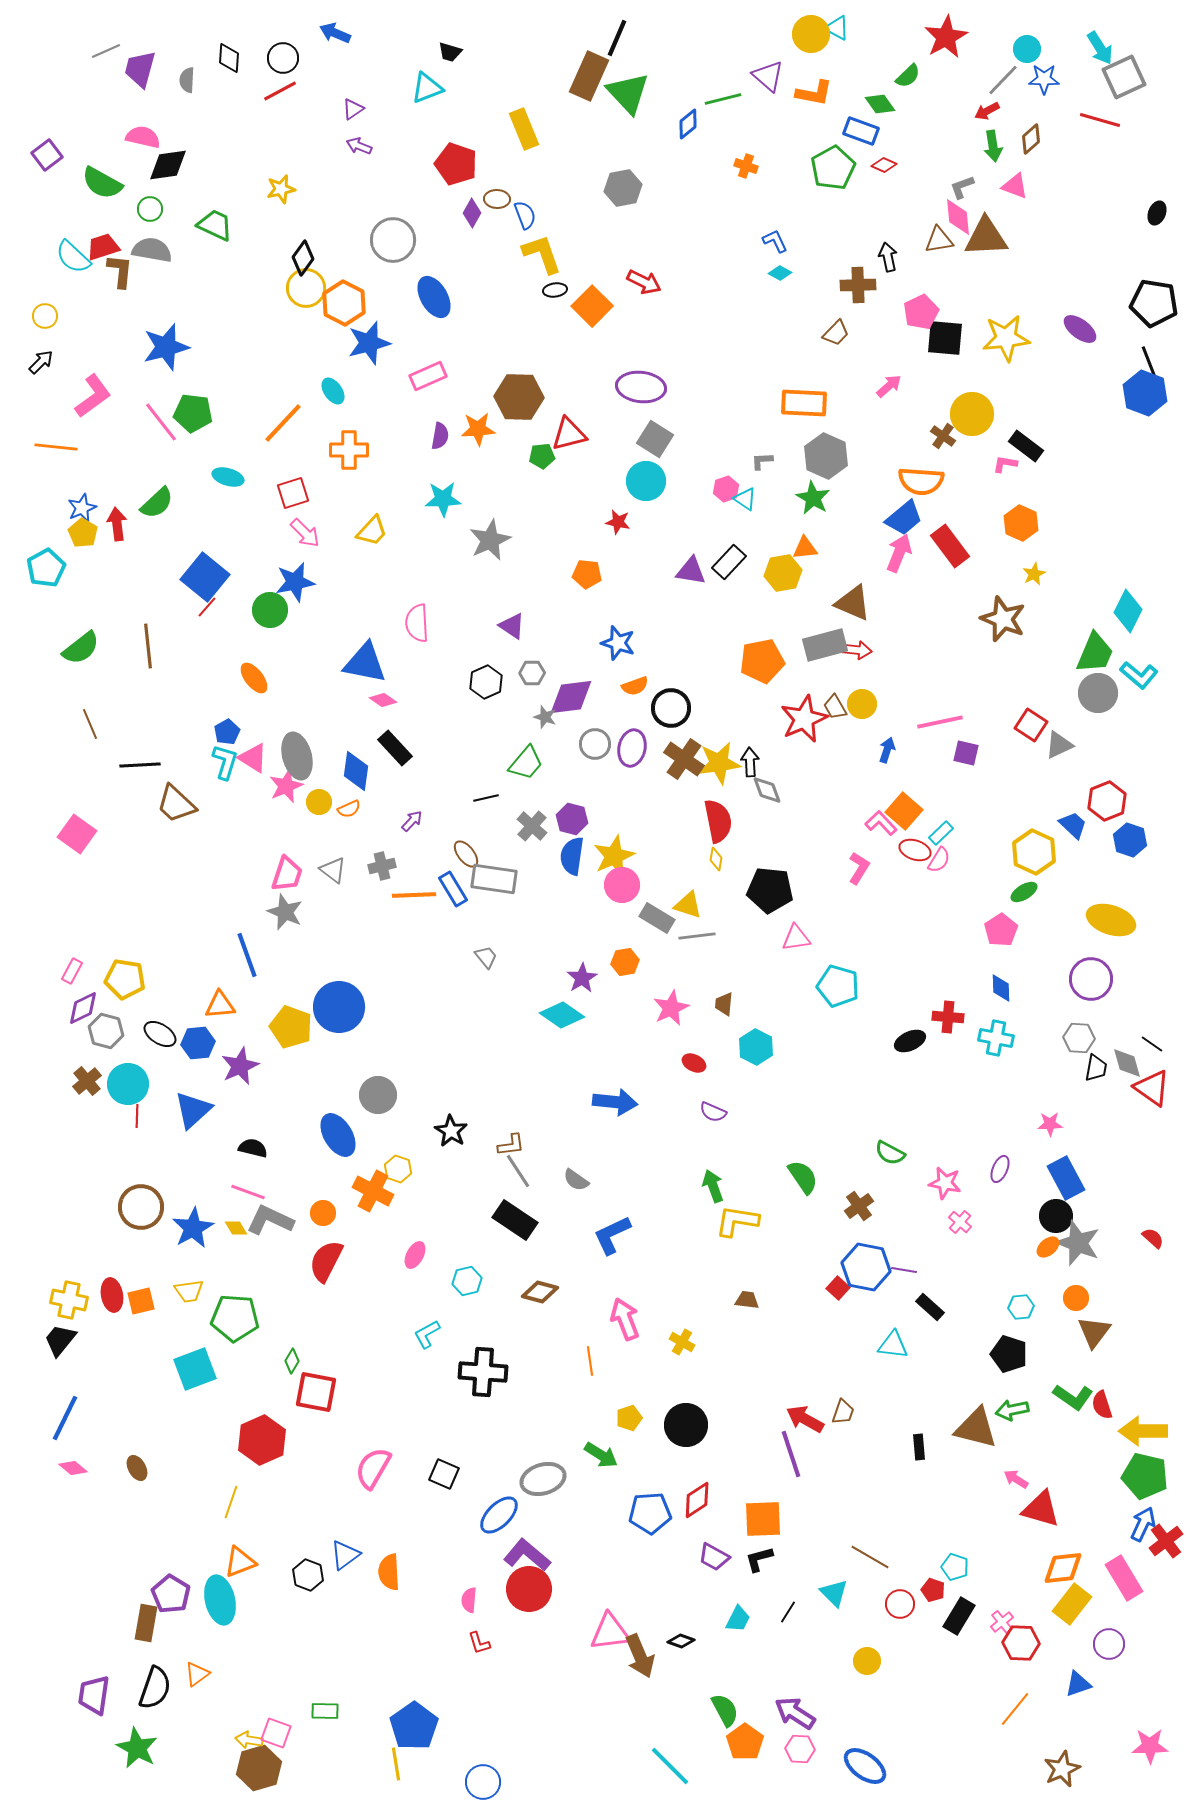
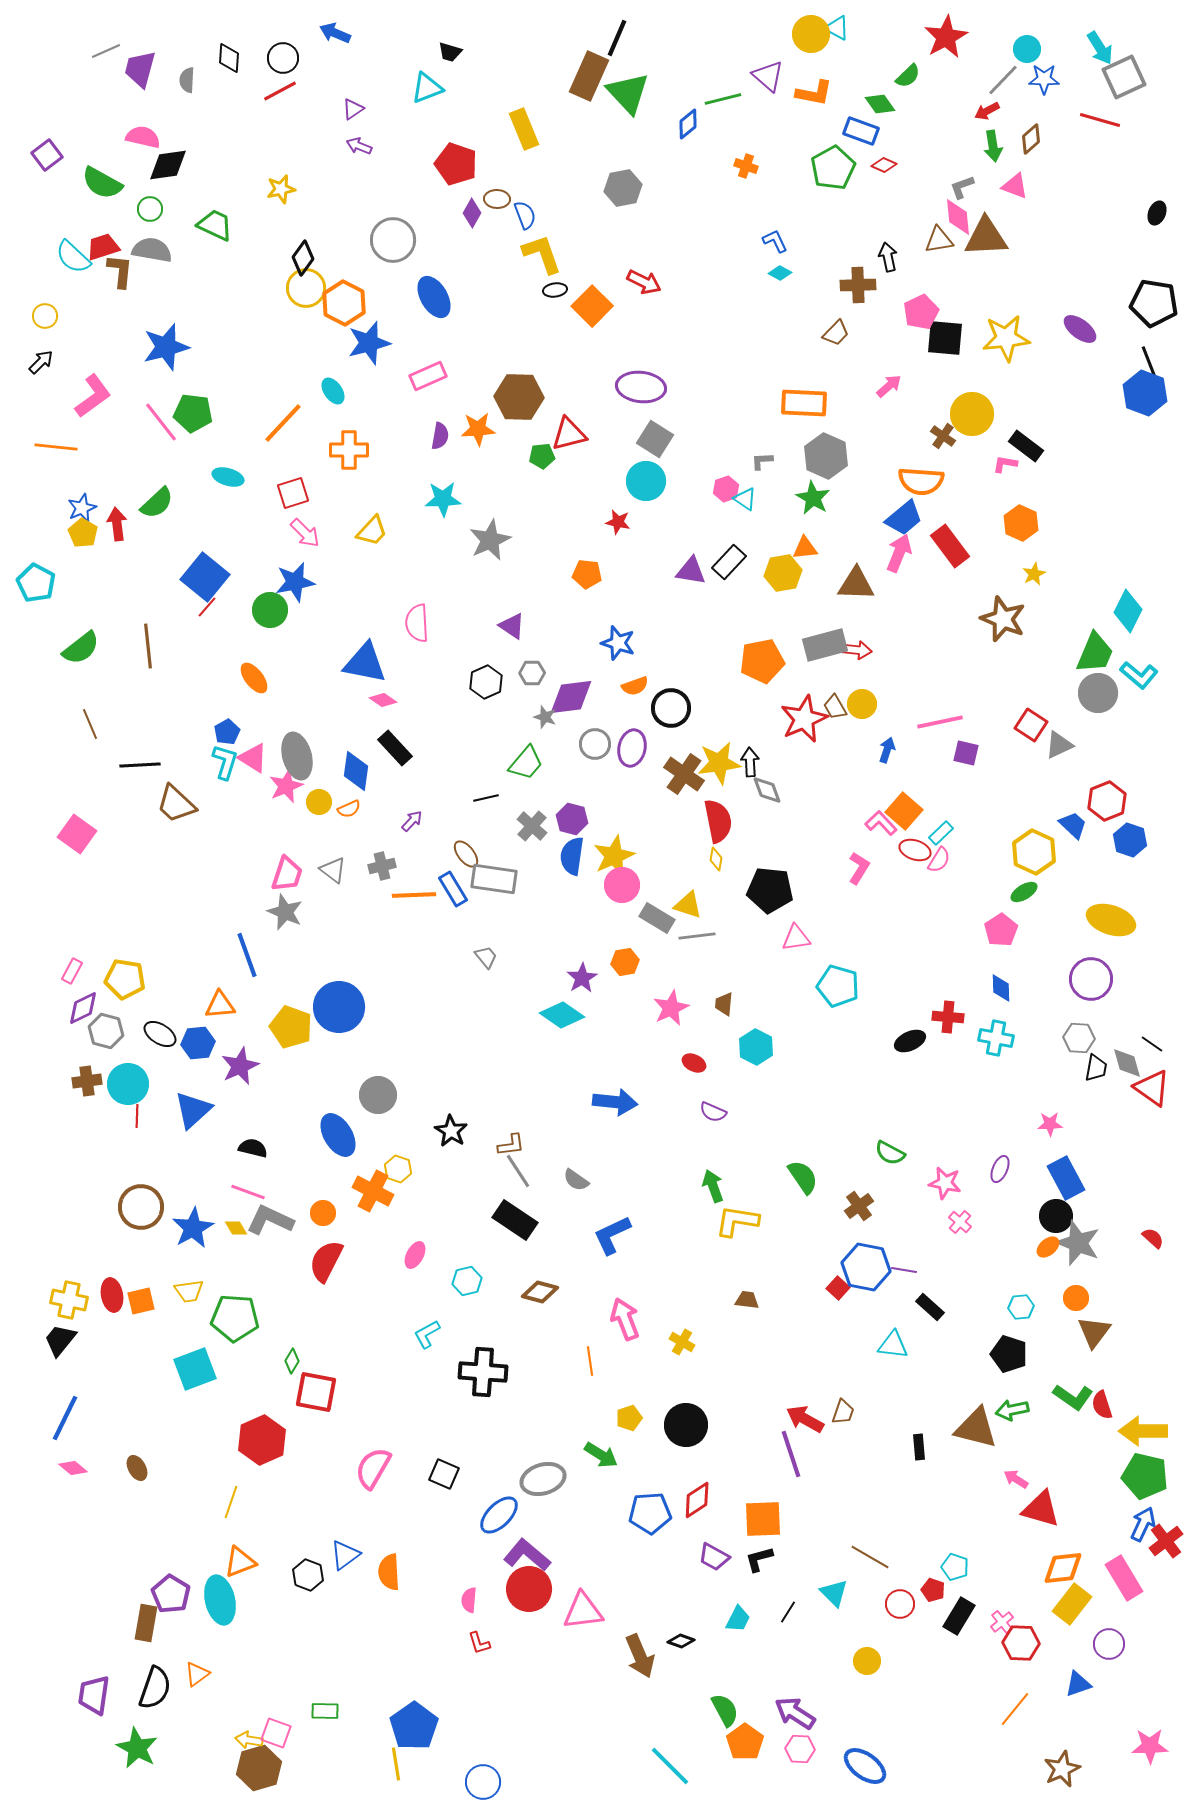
cyan pentagon at (46, 568): moved 10 px left, 15 px down; rotated 15 degrees counterclockwise
brown triangle at (853, 603): moved 3 px right, 19 px up; rotated 21 degrees counterclockwise
brown cross at (684, 759): moved 15 px down
brown cross at (87, 1081): rotated 32 degrees clockwise
pink triangle at (610, 1632): moved 27 px left, 21 px up
